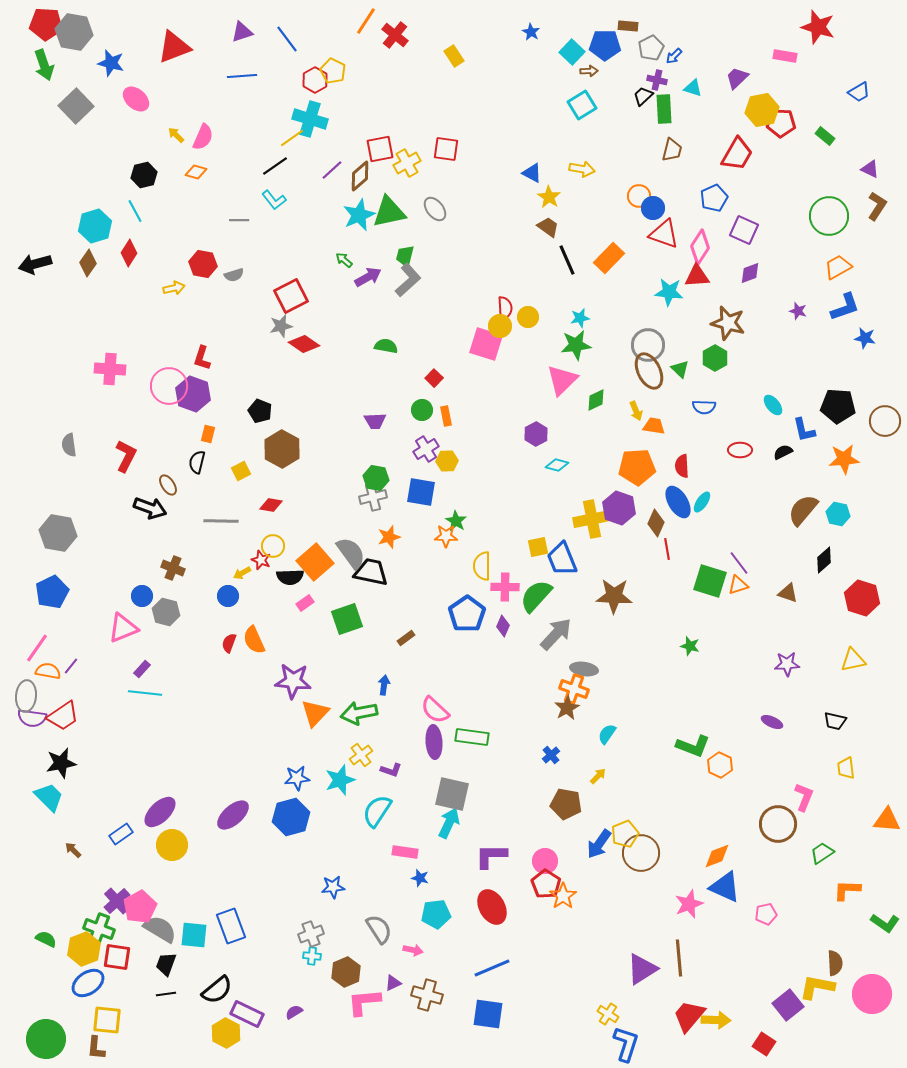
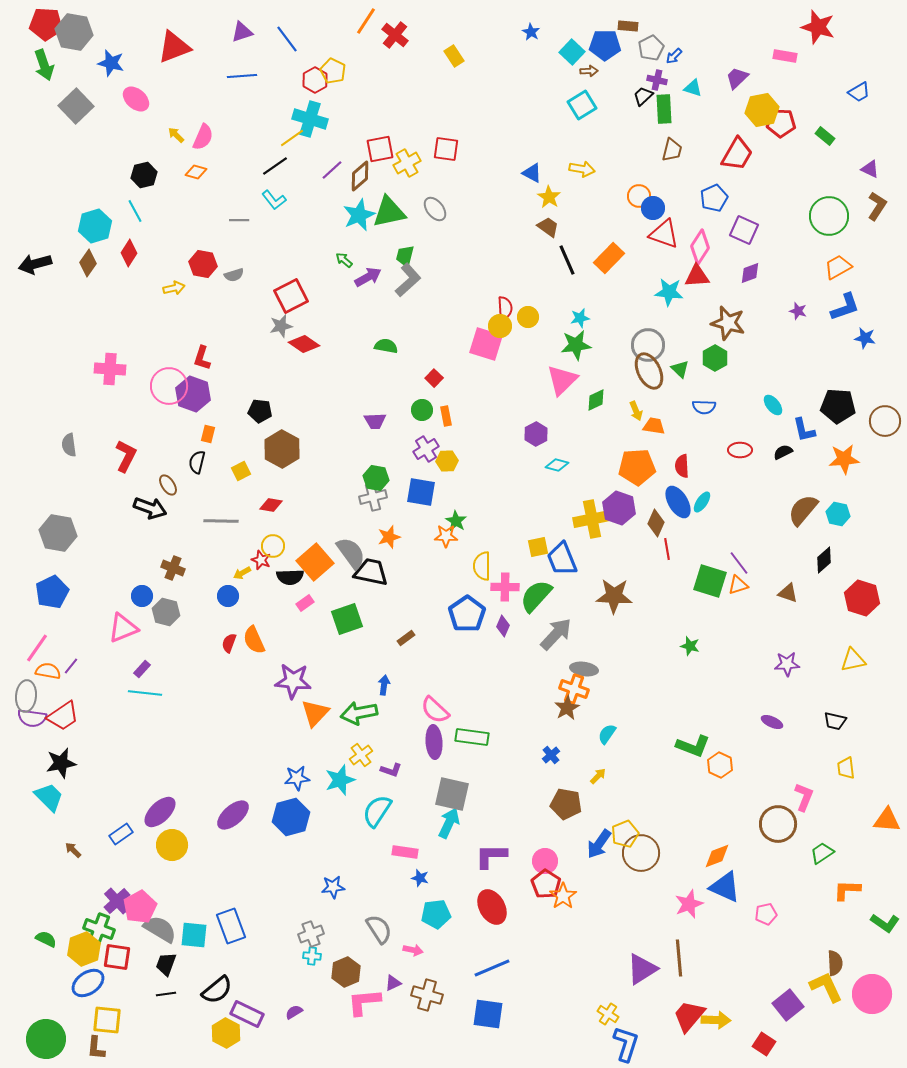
black pentagon at (260, 411): rotated 15 degrees counterclockwise
yellow L-shape at (817, 987): moved 9 px right; rotated 54 degrees clockwise
